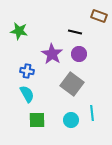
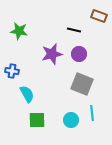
black line: moved 1 px left, 2 px up
purple star: rotated 25 degrees clockwise
blue cross: moved 15 px left
gray square: moved 10 px right; rotated 15 degrees counterclockwise
